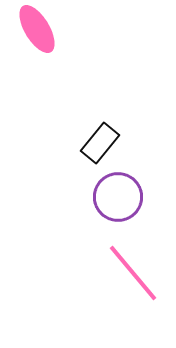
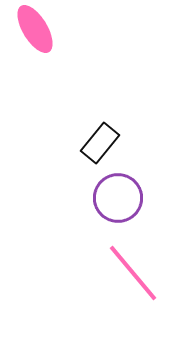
pink ellipse: moved 2 px left
purple circle: moved 1 px down
